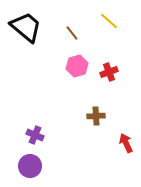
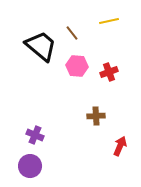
yellow line: rotated 54 degrees counterclockwise
black trapezoid: moved 15 px right, 19 px down
pink hexagon: rotated 20 degrees clockwise
red arrow: moved 6 px left, 3 px down; rotated 48 degrees clockwise
